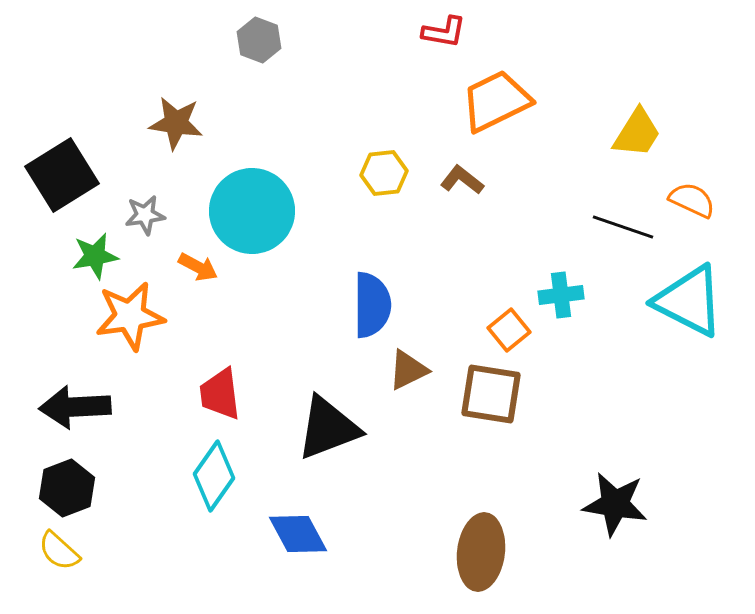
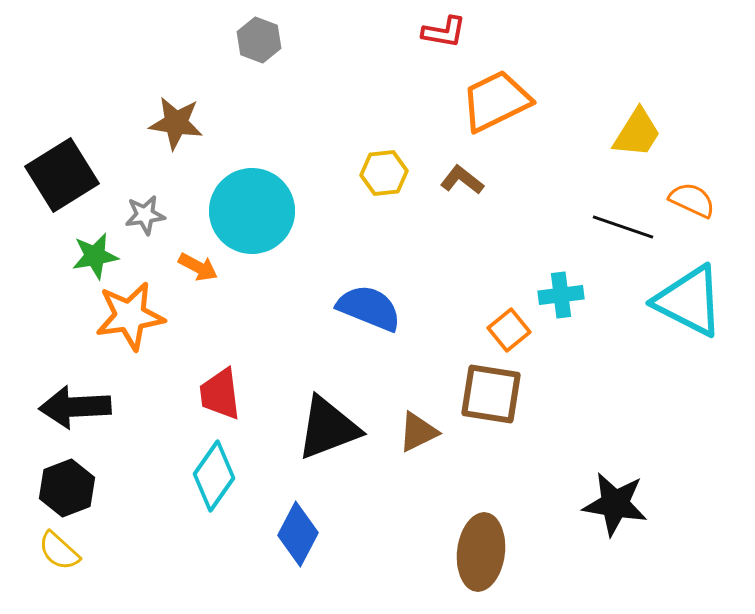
blue semicircle: moved 3 px left, 3 px down; rotated 68 degrees counterclockwise
brown triangle: moved 10 px right, 62 px down
blue diamond: rotated 56 degrees clockwise
